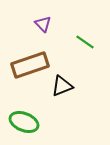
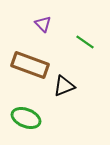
brown rectangle: rotated 39 degrees clockwise
black triangle: moved 2 px right
green ellipse: moved 2 px right, 4 px up
